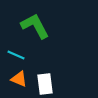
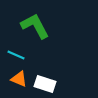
white rectangle: rotated 65 degrees counterclockwise
